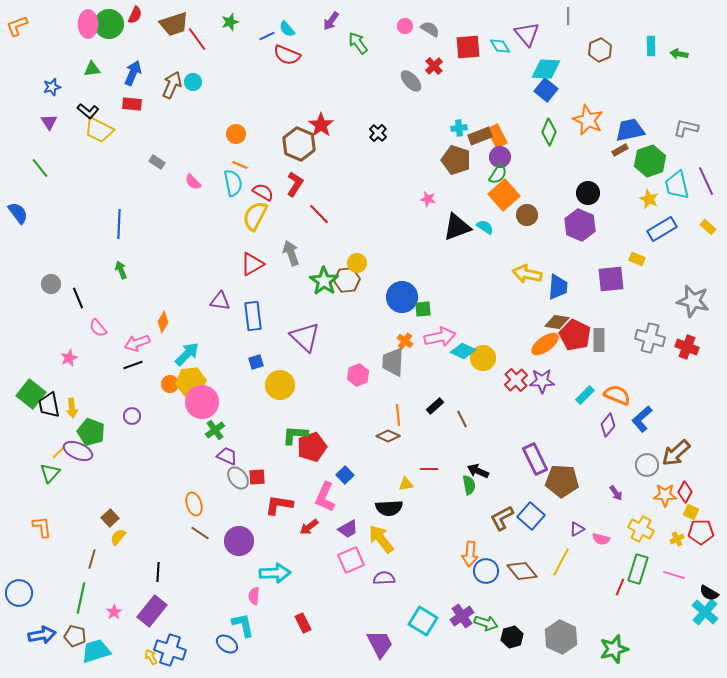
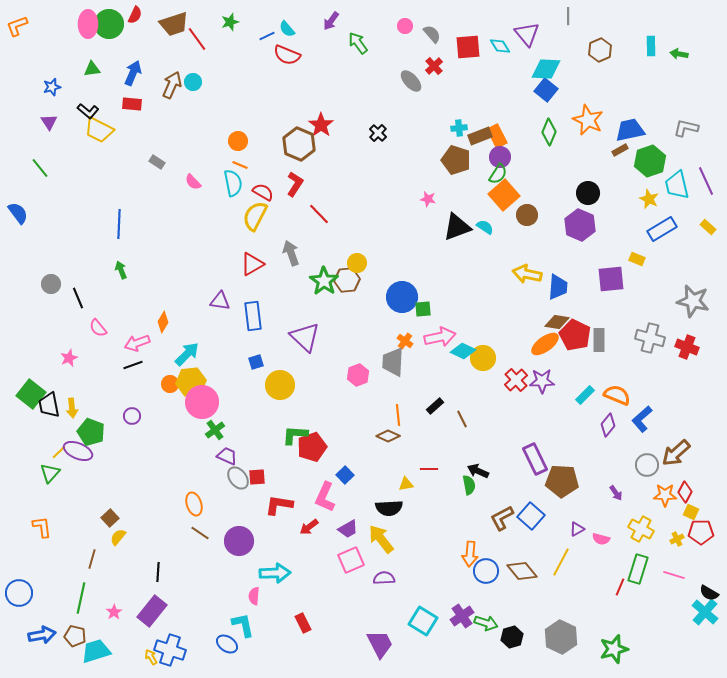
gray semicircle at (430, 29): moved 2 px right, 5 px down; rotated 18 degrees clockwise
orange circle at (236, 134): moved 2 px right, 7 px down
